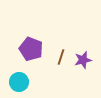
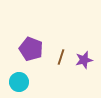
purple star: moved 1 px right
